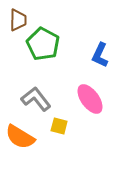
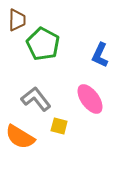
brown trapezoid: moved 1 px left
